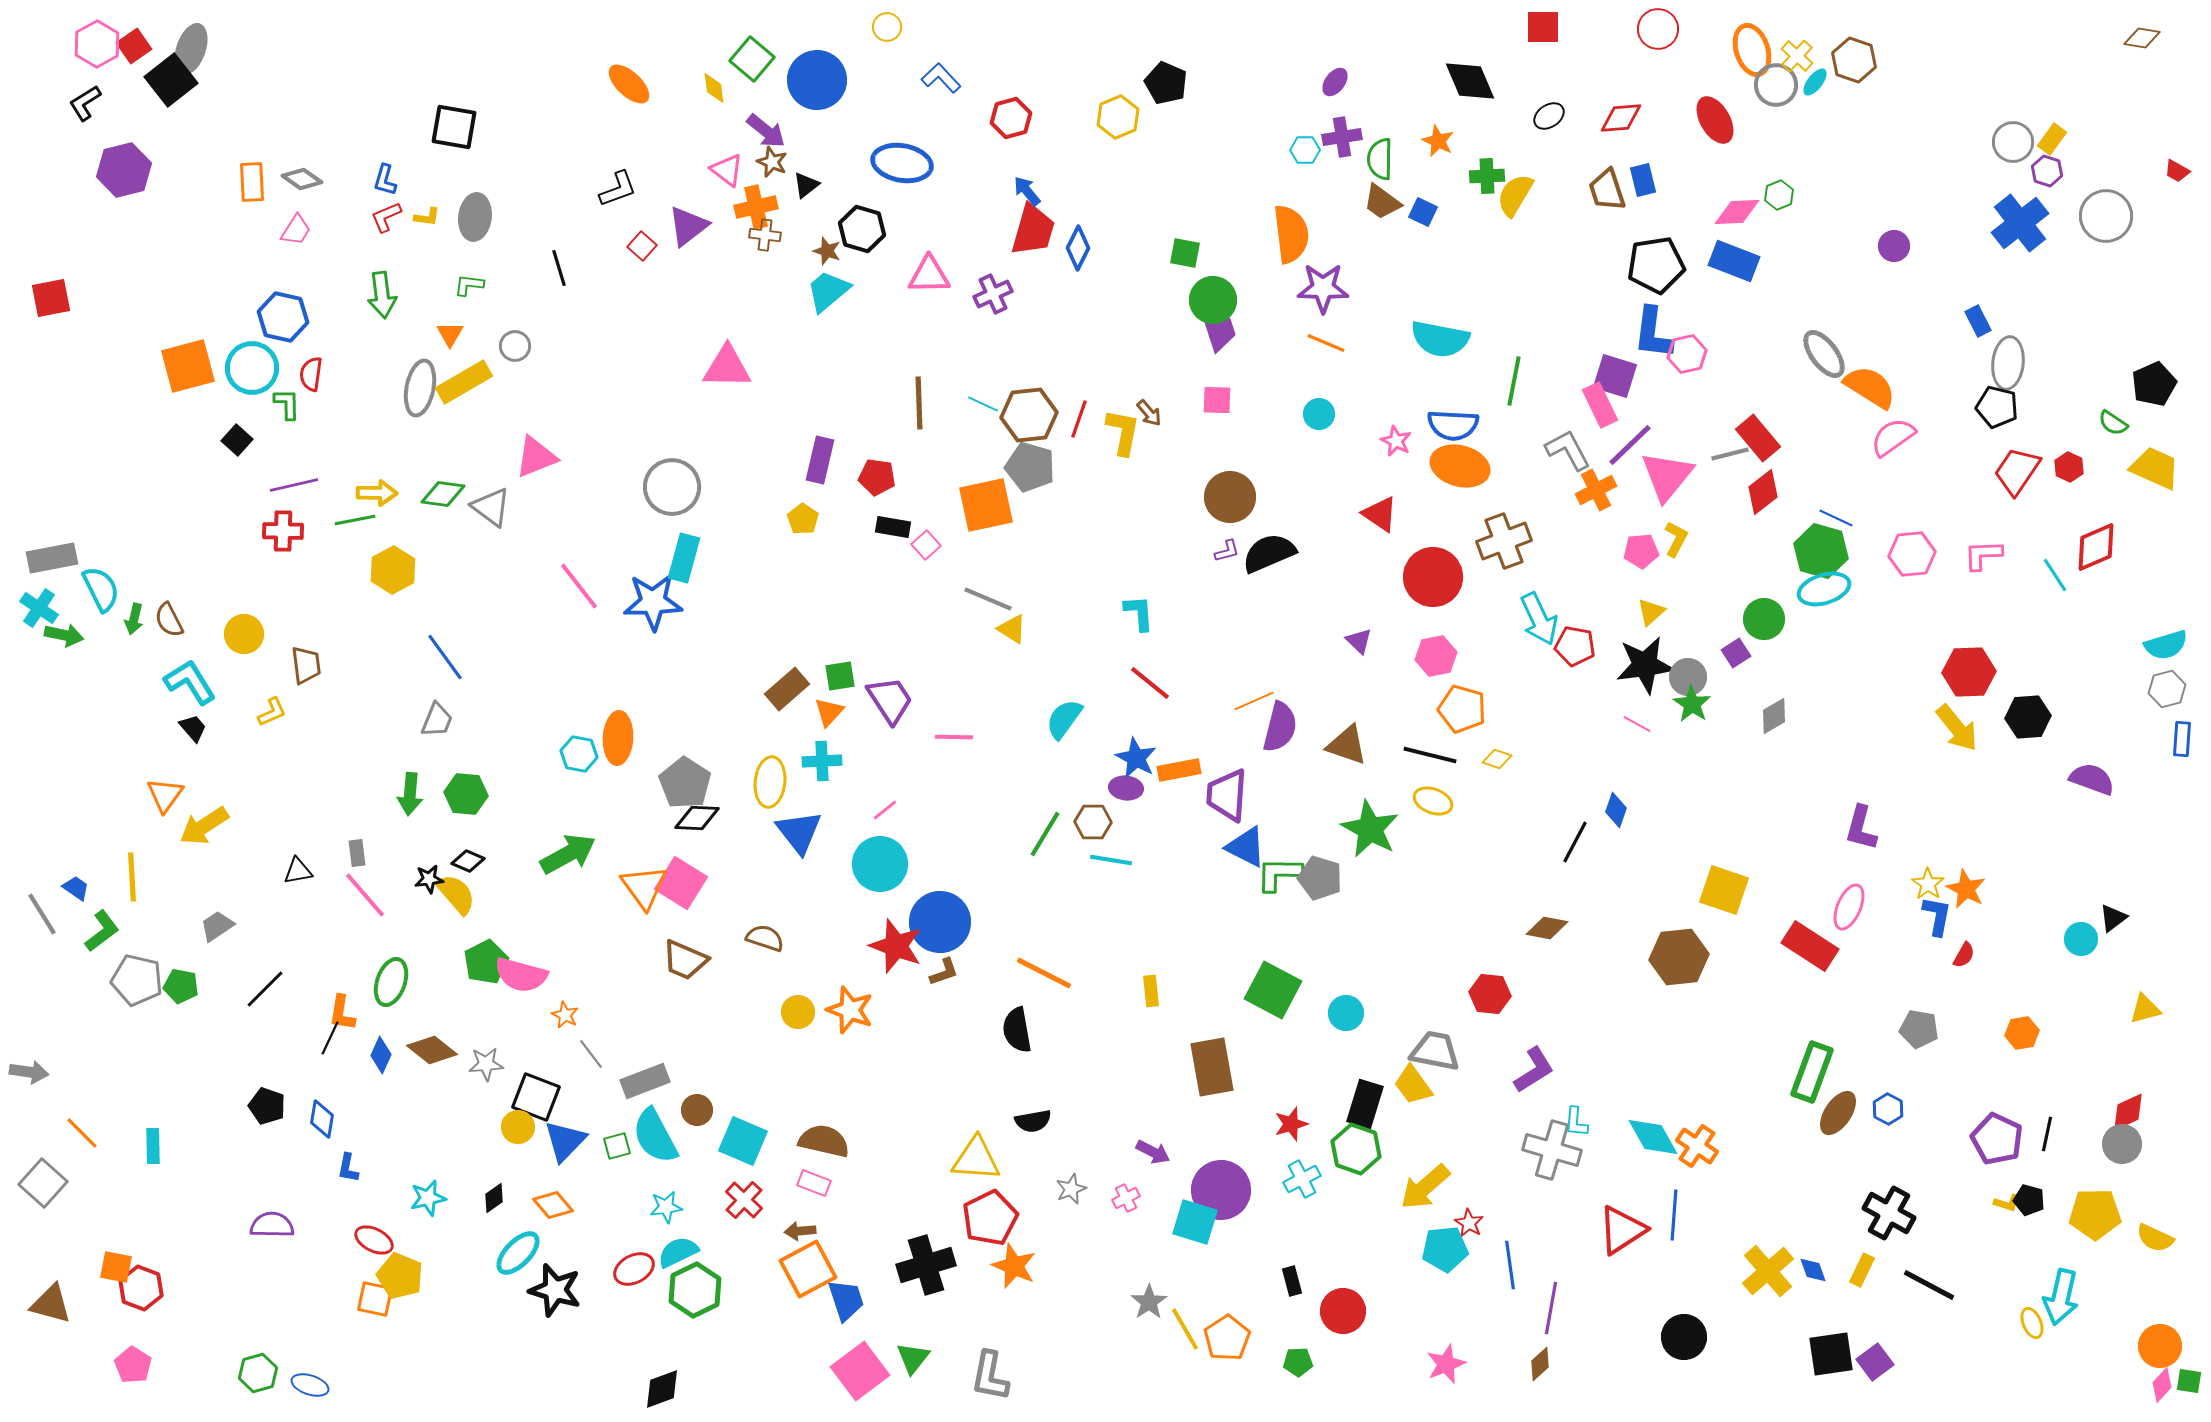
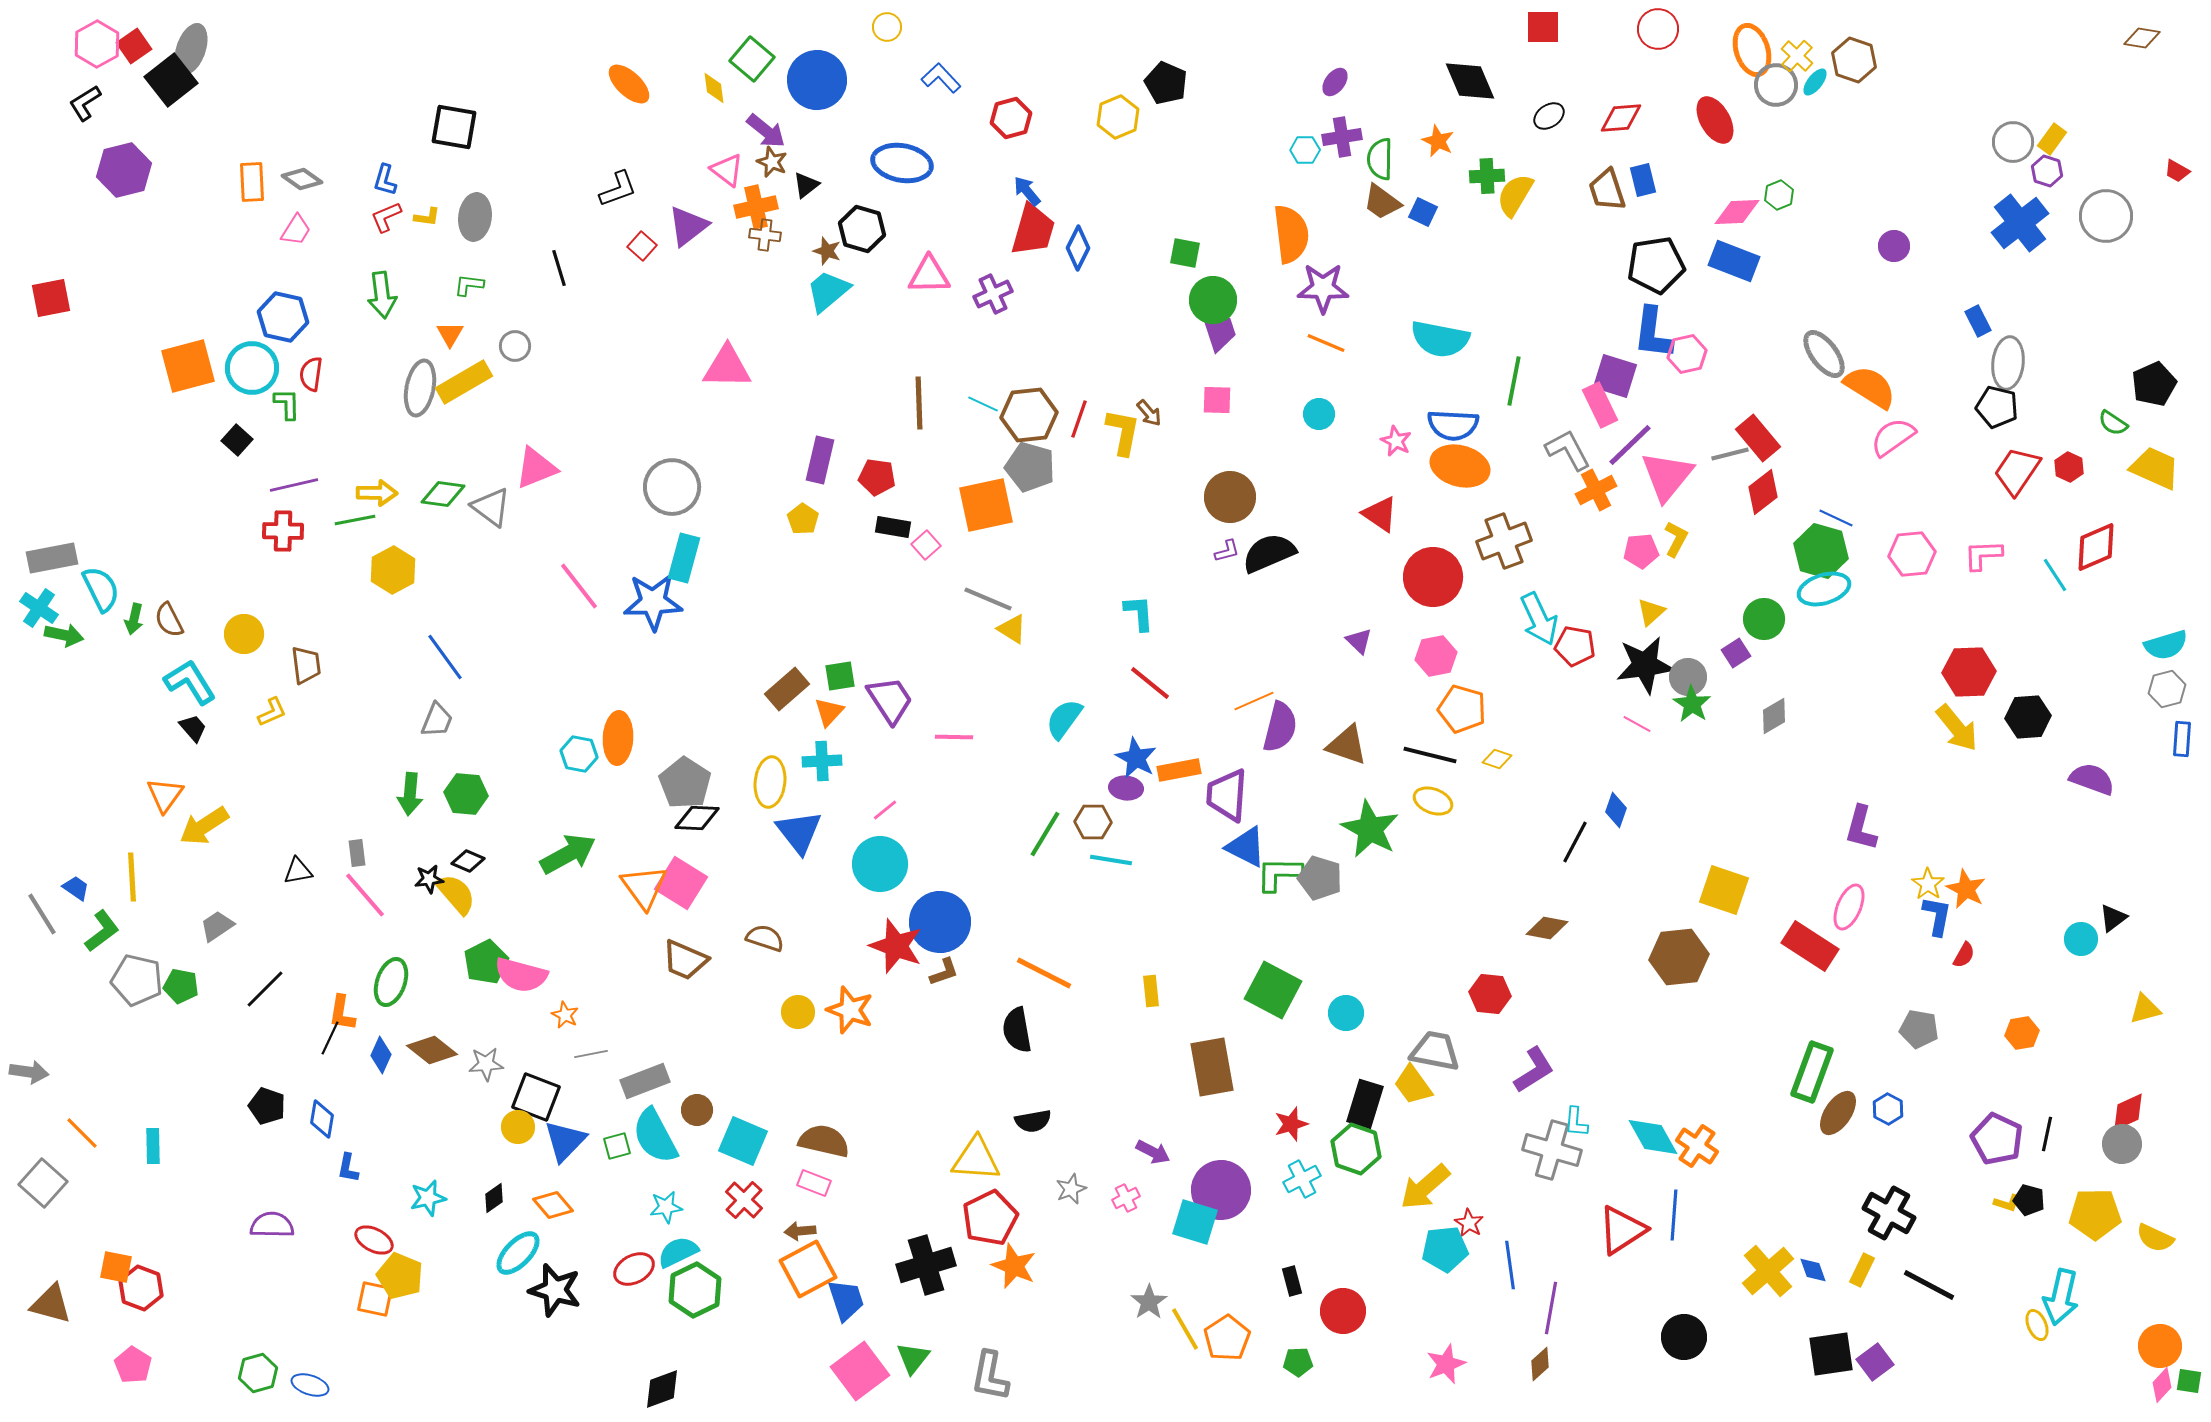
pink triangle at (536, 457): moved 11 px down
gray line at (591, 1054): rotated 64 degrees counterclockwise
yellow ellipse at (2032, 1323): moved 5 px right, 2 px down
